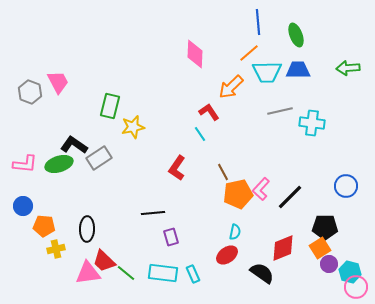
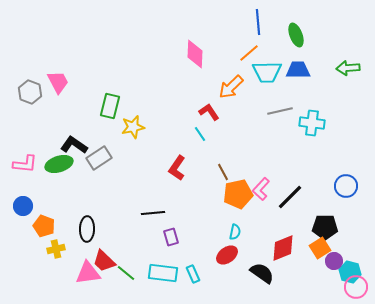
orange pentagon at (44, 226): rotated 15 degrees clockwise
purple circle at (329, 264): moved 5 px right, 3 px up
